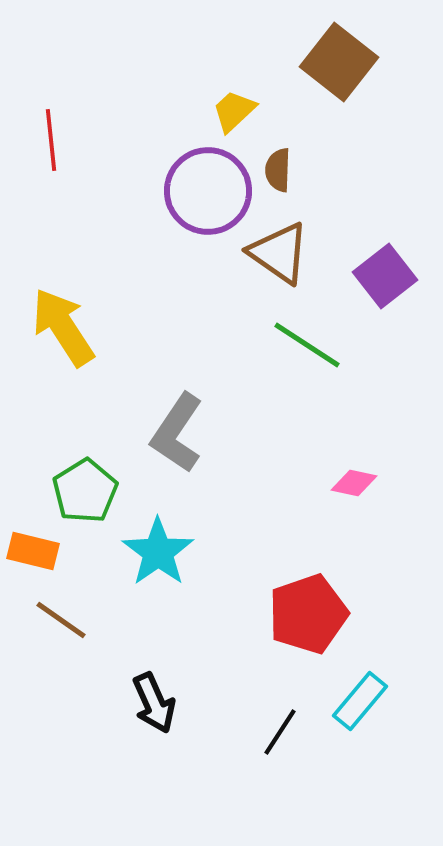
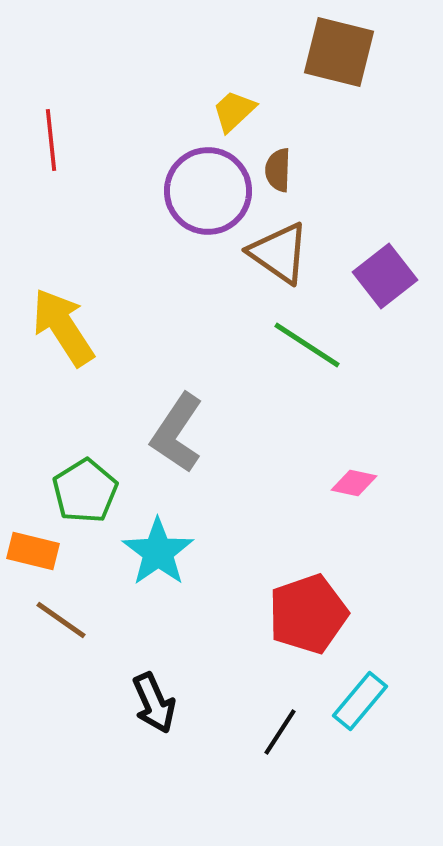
brown square: moved 10 px up; rotated 24 degrees counterclockwise
